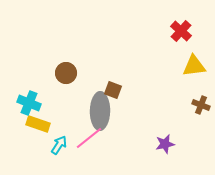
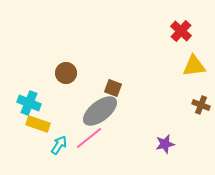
brown square: moved 2 px up
gray ellipse: rotated 51 degrees clockwise
